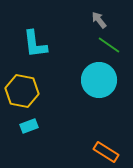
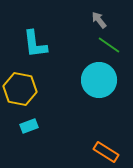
yellow hexagon: moved 2 px left, 2 px up
